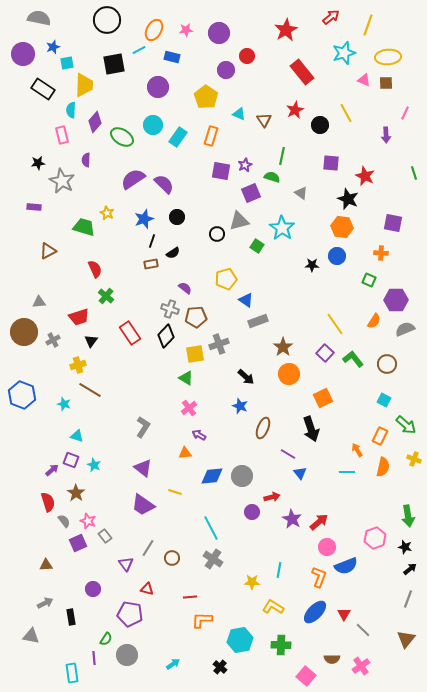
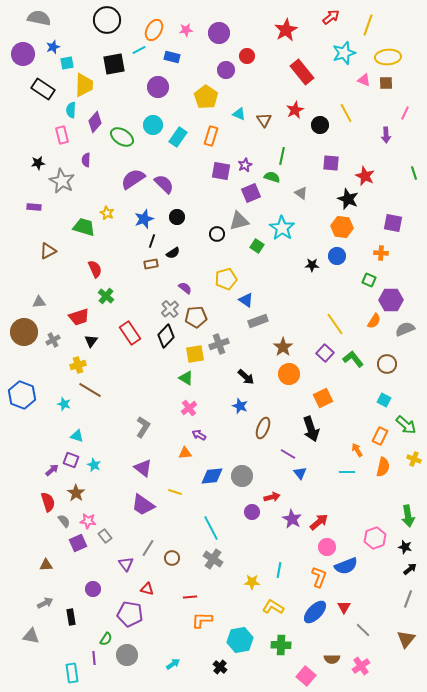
purple hexagon at (396, 300): moved 5 px left
gray cross at (170, 309): rotated 30 degrees clockwise
pink star at (88, 521): rotated 14 degrees counterclockwise
red triangle at (344, 614): moved 7 px up
